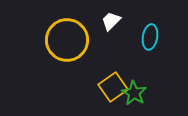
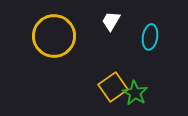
white trapezoid: rotated 15 degrees counterclockwise
yellow circle: moved 13 px left, 4 px up
green star: moved 1 px right
